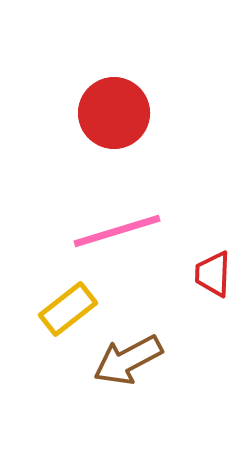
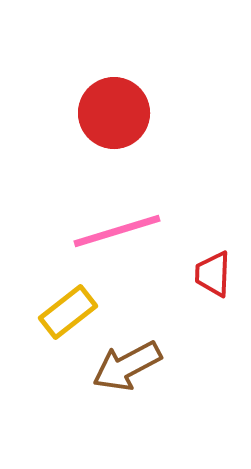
yellow rectangle: moved 3 px down
brown arrow: moved 1 px left, 6 px down
